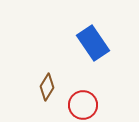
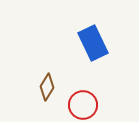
blue rectangle: rotated 8 degrees clockwise
